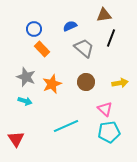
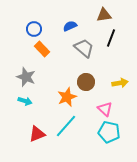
orange star: moved 15 px right, 13 px down
cyan line: rotated 25 degrees counterclockwise
cyan pentagon: rotated 20 degrees clockwise
red triangle: moved 21 px right, 5 px up; rotated 42 degrees clockwise
